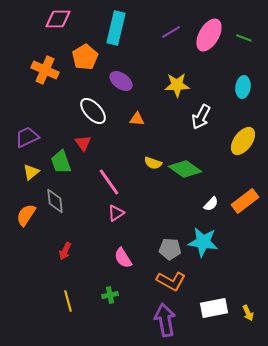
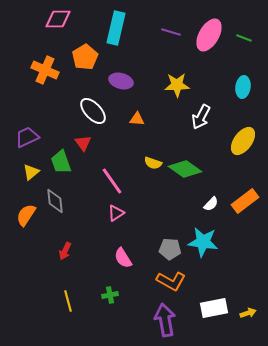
purple line: rotated 48 degrees clockwise
purple ellipse: rotated 20 degrees counterclockwise
pink line: moved 3 px right, 1 px up
yellow arrow: rotated 84 degrees counterclockwise
